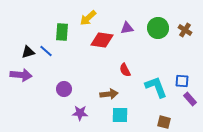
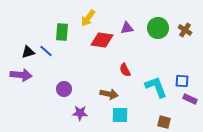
yellow arrow: rotated 12 degrees counterclockwise
brown arrow: rotated 18 degrees clockwise
purple rectangle: rotated 24 degrees counterclockwise
